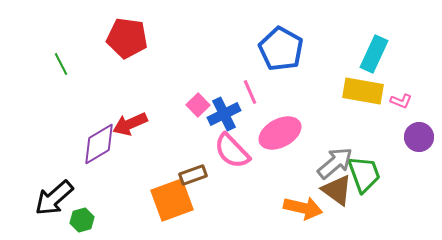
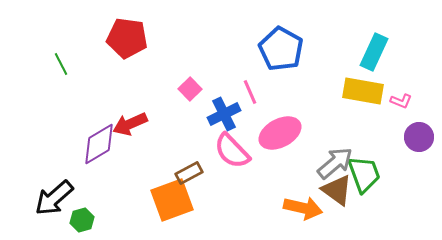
cyan rectangle: moved 2 px up
pink square: moved 8 px left, 16 px up
brown rectangle: moved 4 px left, 2 px up; rotated 8 degrees counterclockwise
